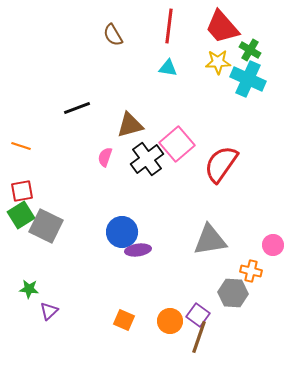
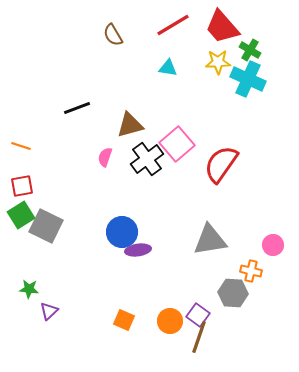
red line: moved 4 px right, 1 px up; rotated 52 degrees clockwise
red square: moved 5 px up
